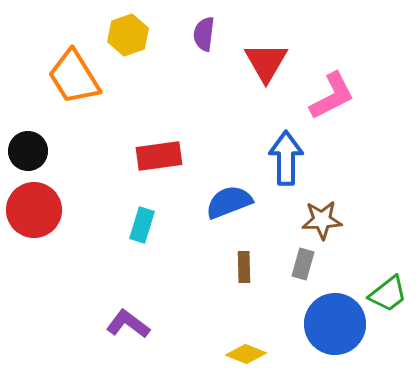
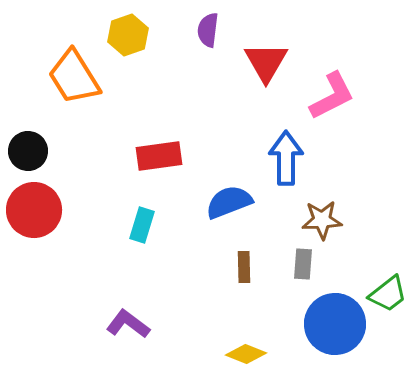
purple semicircle: moved 4 px right, 4 px up
gray rectangle: rotated 12 degrees counterclockwise
